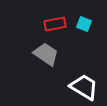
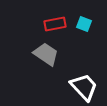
white trapezoid: rotated 16 degrees clockwise
